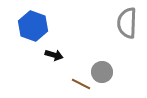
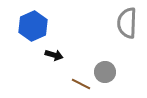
blue hexagon: rotated 16 degrees clockwise
gray circle: moved 3 px right
